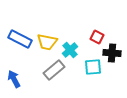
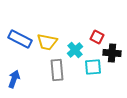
cyan cross: moved 5 px right
gray rectangle: moved 3 px right; rotated 55 degrees counterclockwise
blue arrow: rotated 48 degrees clockwise
